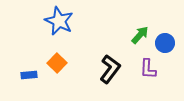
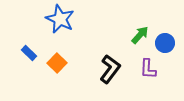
blue star: moved 1 px right, 2 px up
blue rectangle: moved 22 px up; rotated 49 degrees clockwise
